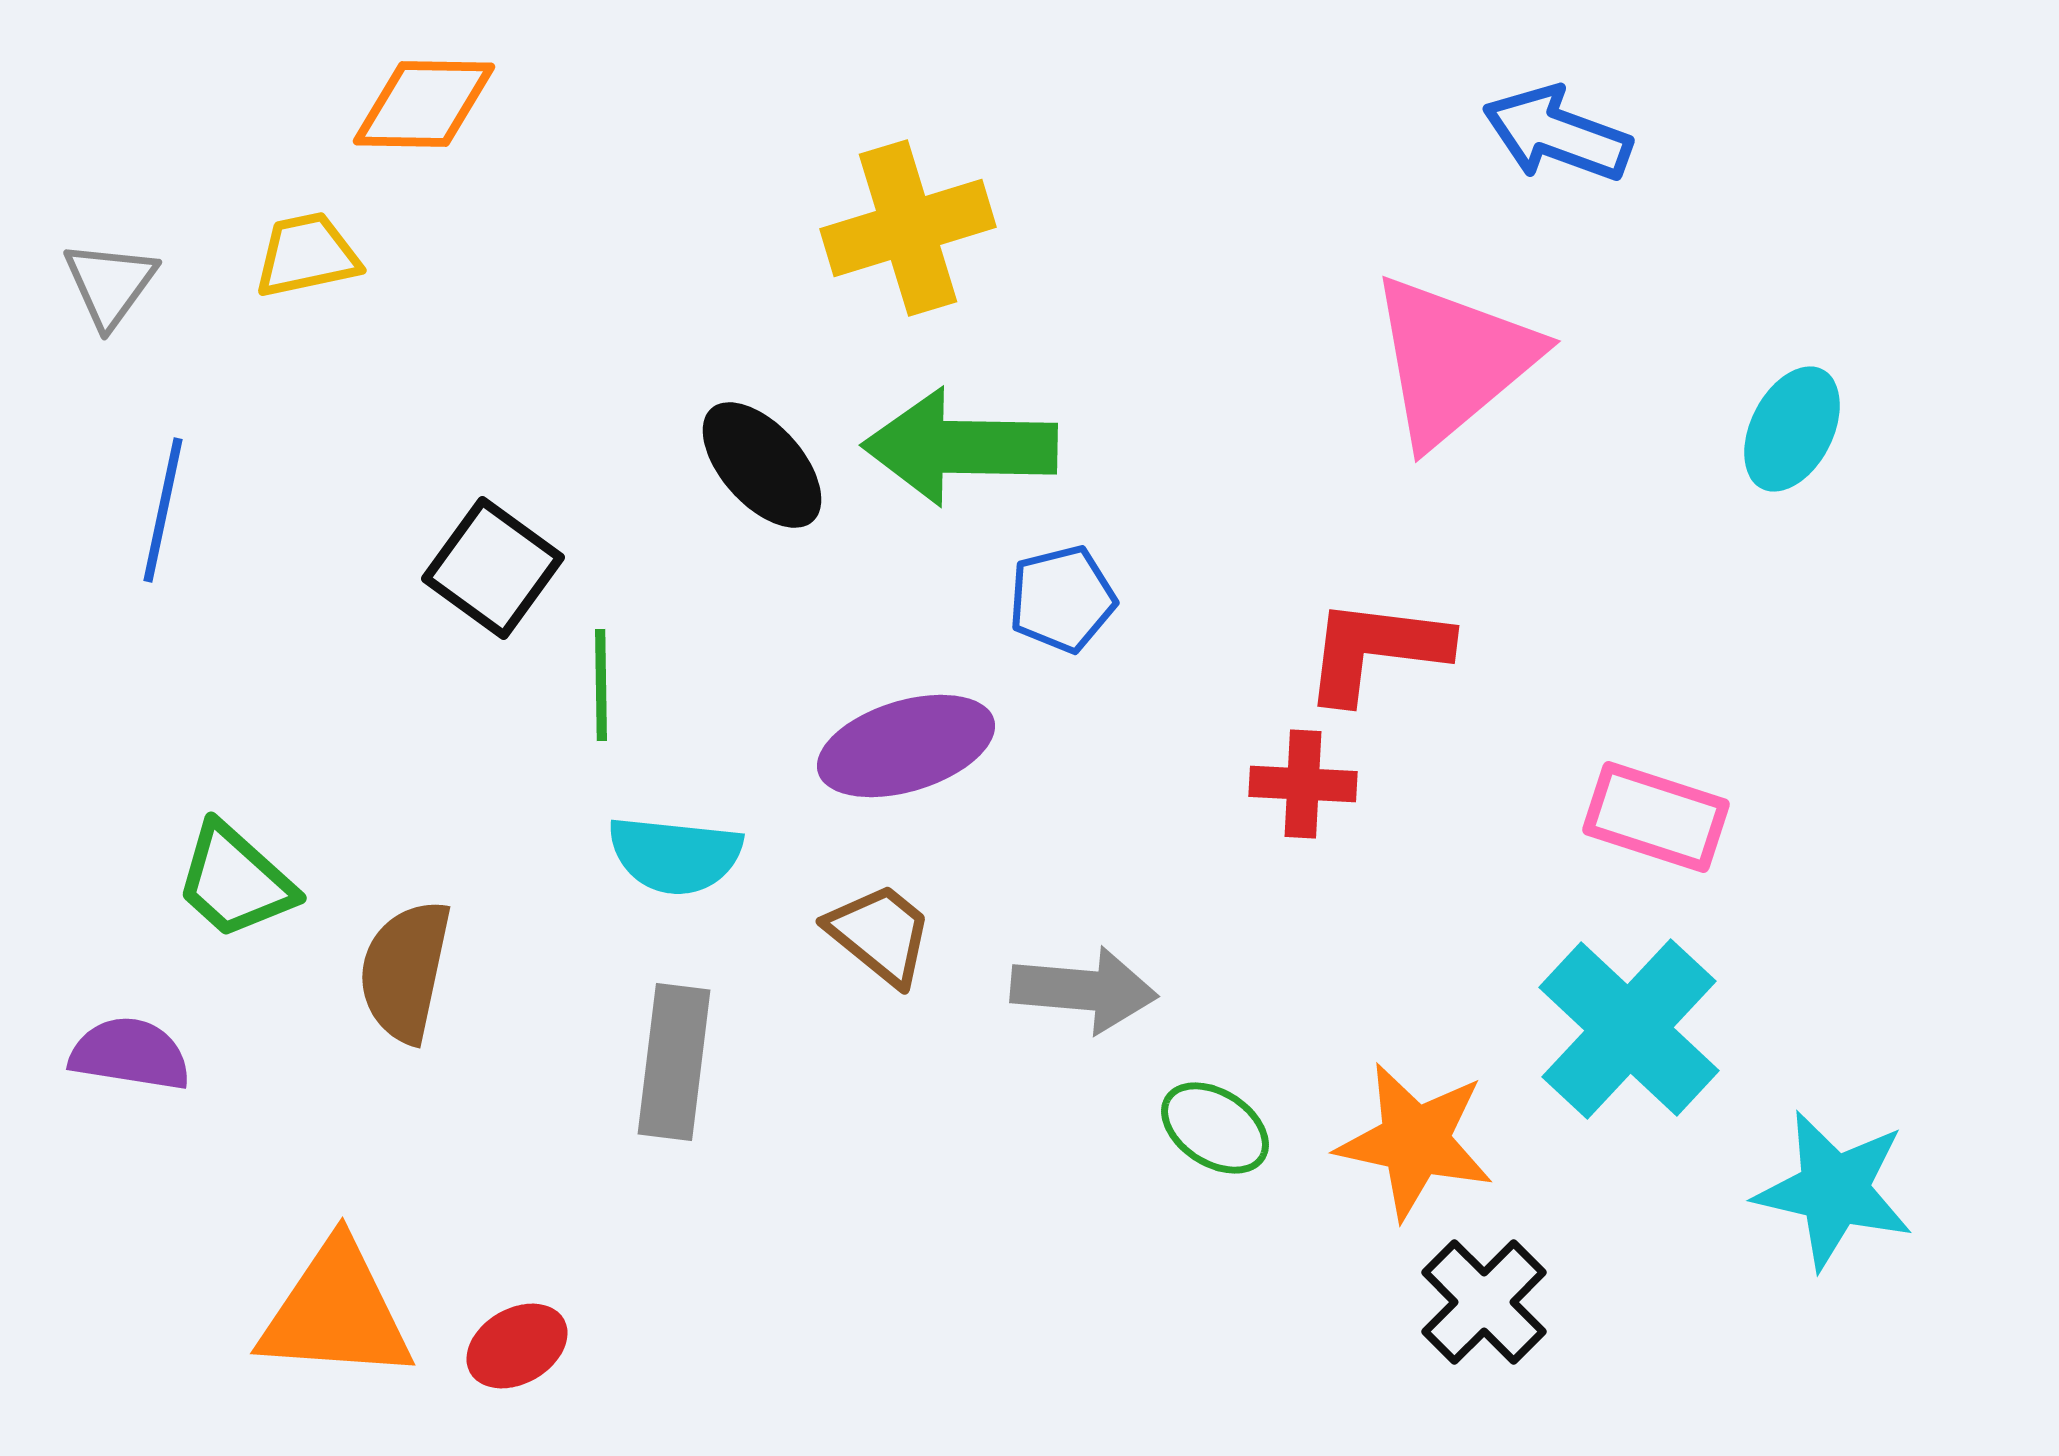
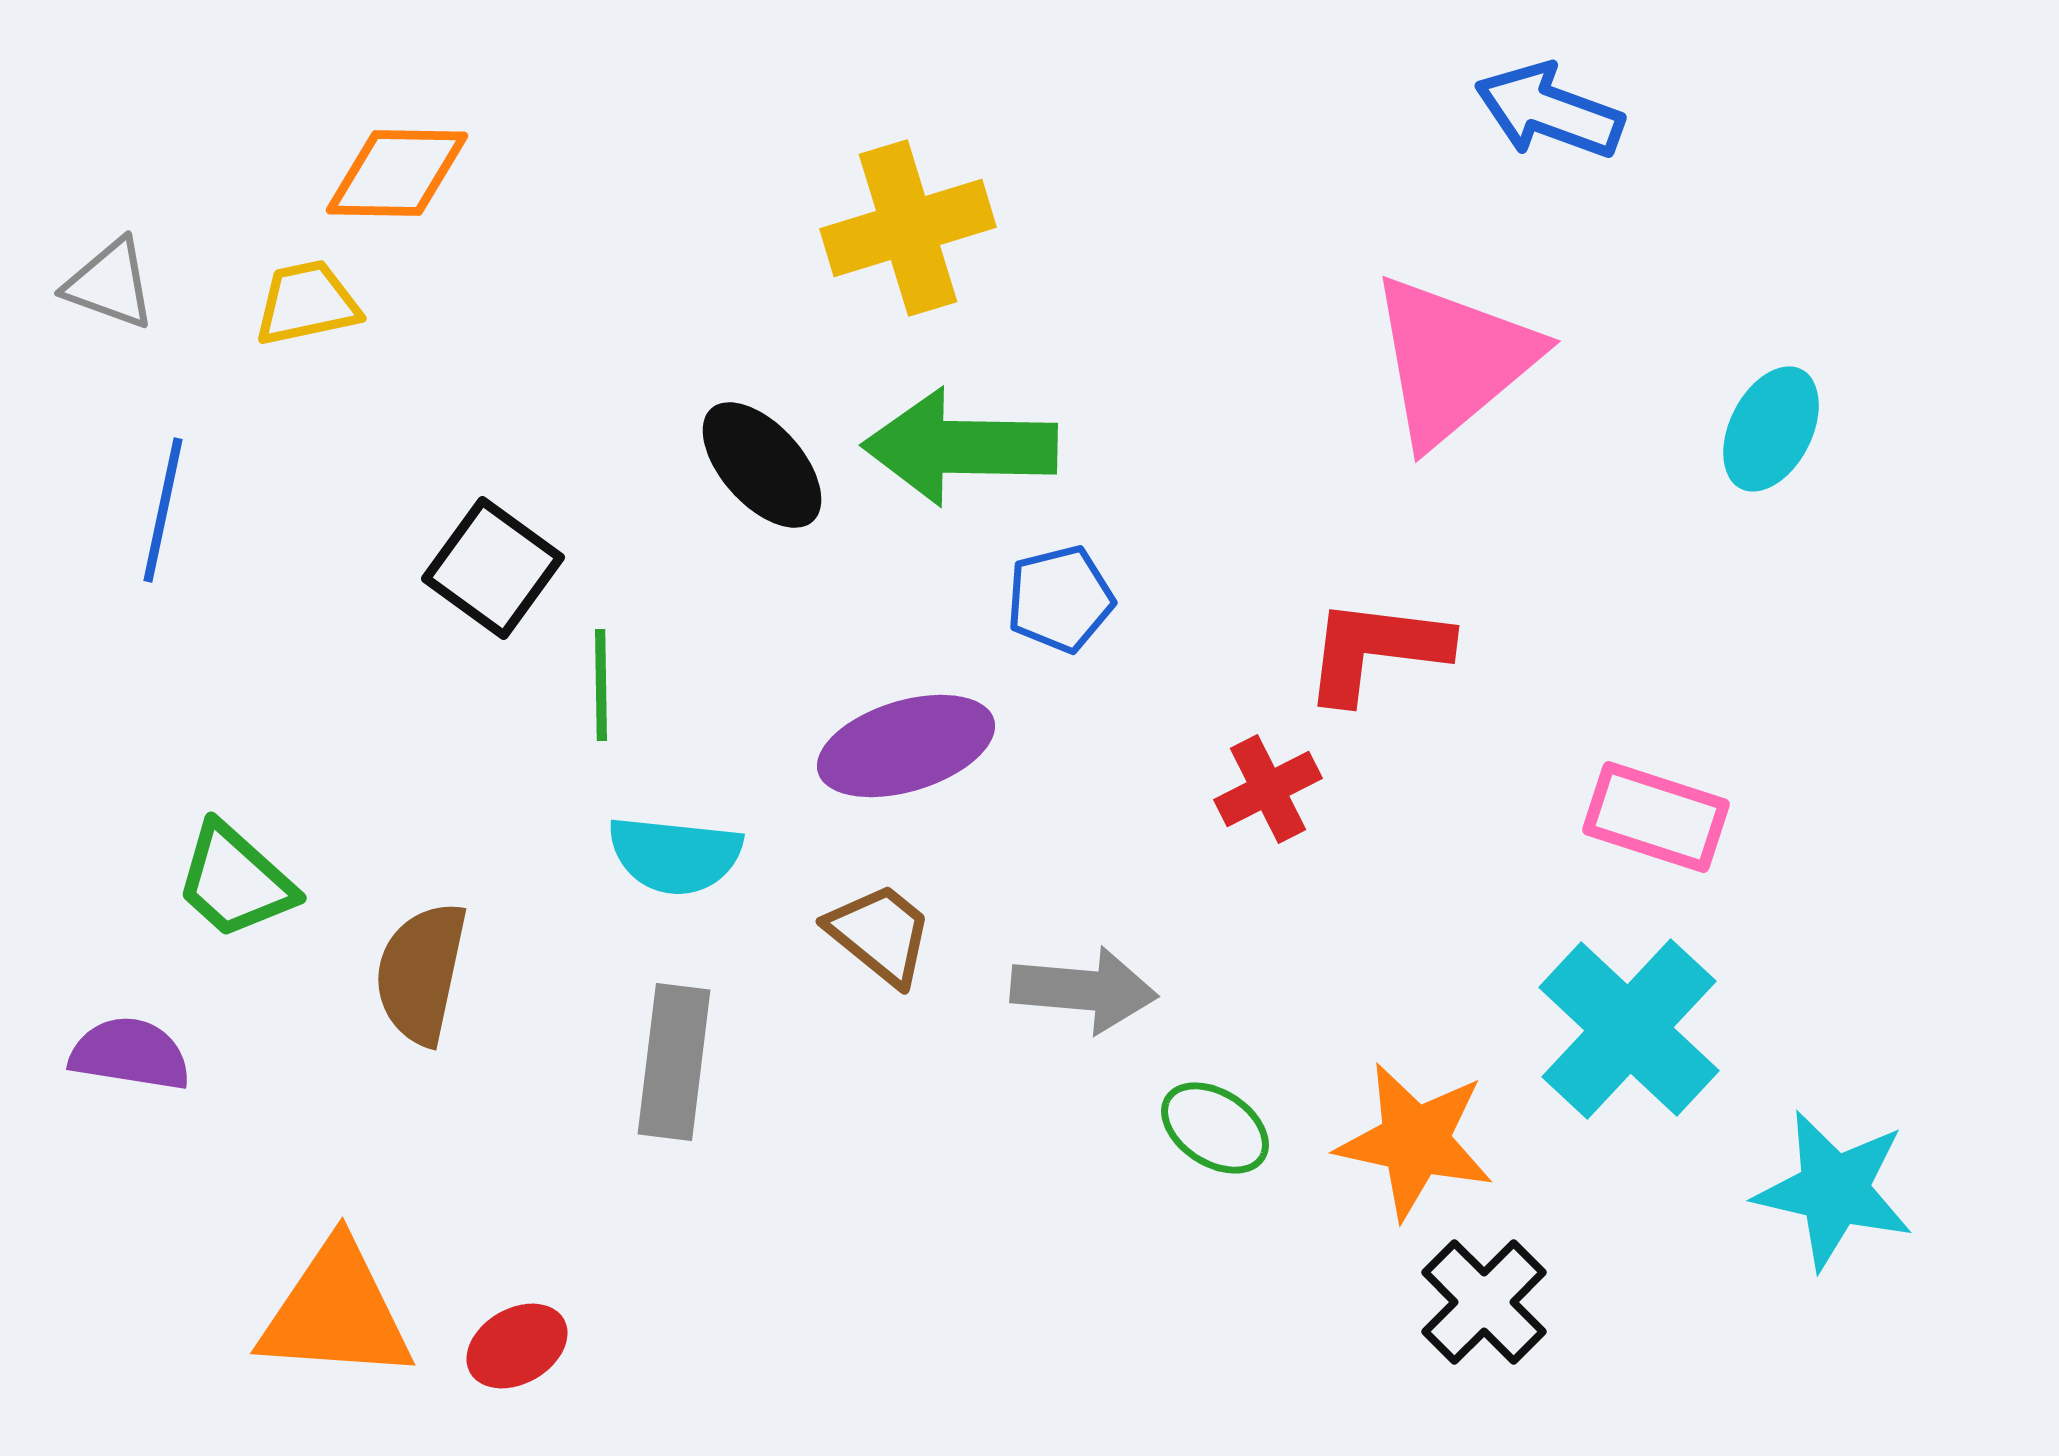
orange diamond: moved 27 px left, 69 px down
blue arrow: moved 8 px left, 23 px up
yellow trapezoid: moved 48 px down
gray triangle: rotated 46 degrees counterclockwise
cyan ellipse: moved 21 px left
blue pentagon: moved 2 px left
red cross: moved 35 px left, 5 px down; rotated 30 degrees counterclockwise
brown semicircle: moved 16 px right, 2 px down
